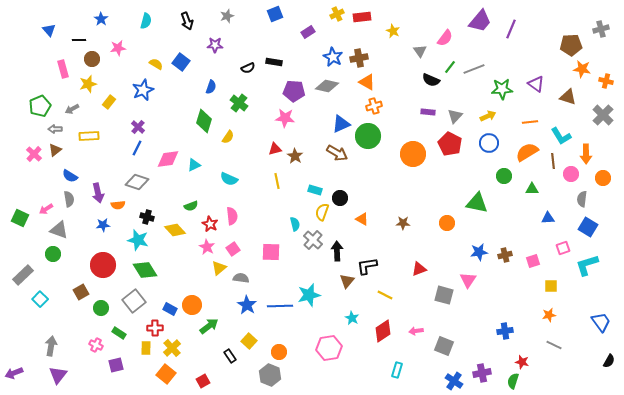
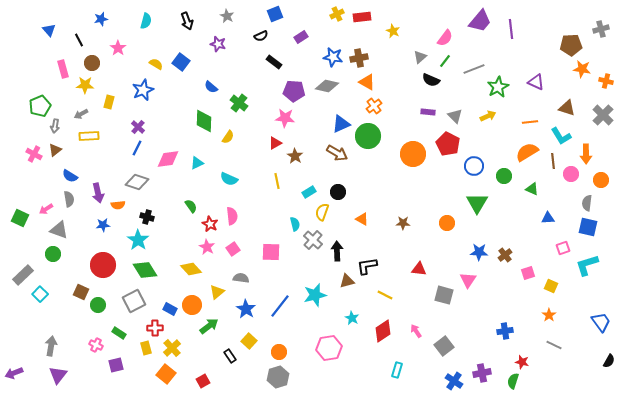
gray star at (227, 16): rotated 24 degrees counterclockwise
blue star at (101, 19): rotated 24 degrees clockwise
purple line at (511, 29): rotated 30 degrees counterclockwise
purple rectangle at (308, 32): moved 7 px left, 5 px down
black line at (79, 40): rotated 64 degrees clockwise
purple star at (215, 45): moved 3 px right, 1 px up; rotated 14 degrees clockwise
pink star at (118, 48): rotated 28 degrees counterclockwise
gray triangle at (420, 51): moved 6 px down; rotated 24 degrees clockwise
blue star at (333, 57): rotated 18 degrees counterclockwise
brown circle at (92, 59): moved 4 px down
black rectangle at (274, 62): rotated 28 degrees clockwise
green line at (450, 67): moved 5 px left, 6 px up
black semicircle at (248, 68): moved 13 px right, 32 px up
yellow star at (88, 84): moved 3 px left, 1 px down; rotated 18 degrees clockwise
purple triangle at (536, 84): moved 2 px up; rotated 12 degrees counterclockwise
blue semicircle at (211, 87): rotated 112 degrees clockwise
green star at (502, 89): moved 4 px left, 2 px up; rotated 25 degrees counterclockwise
brown triangle at (568, 97): moved 1 px left, 11 px down
yellow rectangle at (109, 102): rotated 24 degrees counterclockwise
orange cross at (374, 106): rotated 21 degrees counterclockwise
gray arrow at (72, 109): moved 9 px right, 5 px down
gray triangle at (455, 116): rotated 28 degrees counterclockwise
green diamond at (204, 121): rotated 15 degrees counterclockwise
gray arrow at (55, 129): moved 3 px up; rotated 80 degrees counterclockwise
blue circle at (489, 143): moved 15 px left, 23 px down
red pentagon at (450, 144): moved 2 px left
red triangle at (275, 149): moved 6 px up; rotated 16 degrees counterclockwise
pink cross at (34, 154): rotated 14 degrees counterclockwise
cyan triangle at (194, 165): moved 3 px right, 2 px up
orange circle at (603, 178): moved 2 px left, 2 px down
green triangle at (532, 189): rotated 24 degrees clockwise
cyan rectangle at (315, 190): moved 6 px left, 2 px down; rotated 48 degrees counterclockwise
black circle at (340, 198): moved 2 px left, 6 px up
gray semicircle at (582, 199): moved 5 px right, 4 px down
green triangle at (477, 203): rotated 50 degrees clockwise
green semicircle at (191, 206): rotated 104 degrees counterclockwise
blue square at (588, 227): rotated 18 degrees counterclockwise
yellow diamond at (175, 230): moved 16 px right, 39 px down
cyan star at (138, 240): rotated 20 degrees clockwise
blue star at (479, 252): rotated 12 degrees clockwise
brown cross at (505, 255): rotated 24 degrees counterclockwise
pink square at (533, 261): moved 5 px left, 12 px down
yellow triangle at (219, 268): moved 2 px left, 24 px down
red triangle at (419, 269): rotated 28 degrees clockwise
brown triangle at (347, 281): rotated 35 degrees clockwise
yellow square at (551, 286): rotated 24 degrees clockwise
brown square at (81, 292): rotated 35 degrees counterclockwise
cyan star at (309, 295): moved 6 px right
cyan square at (40, 299): moved 5 px up
gray square at (134, 301): rotated 10 degrees clockwise
blue star at (247, 305): moved 1 px left, 4 px down
blue line at (280, 306): rotated 50 degrees counterclockwise
green circle at (101, 308): moved 3 px left, 3 px up
orange star at (549, 315): rotated 24 degrees counterclockwise
pink arrow at (416, 331): rotated 64 degrees clockwise
gray square at (444, 346): rotated 30 degrees clockwise
yellow rectangle at (146, 348): rotated 16 degrees counterclockwise
gray hexagon at (270, 375): moved 8 px right, 2 px down; rotated 20 degrees clockwise
